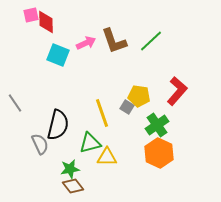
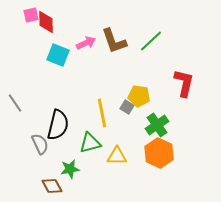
red L-shape: moved 7 px right, 8 px up; rotated 28 degrees counterclockwise
yellow line: rotated 8 degrees clockwise
yellow triangle: moved 10 px right, 1 px up
brown diamond: moved 21 px left; rotated 10 degrees clockwise
